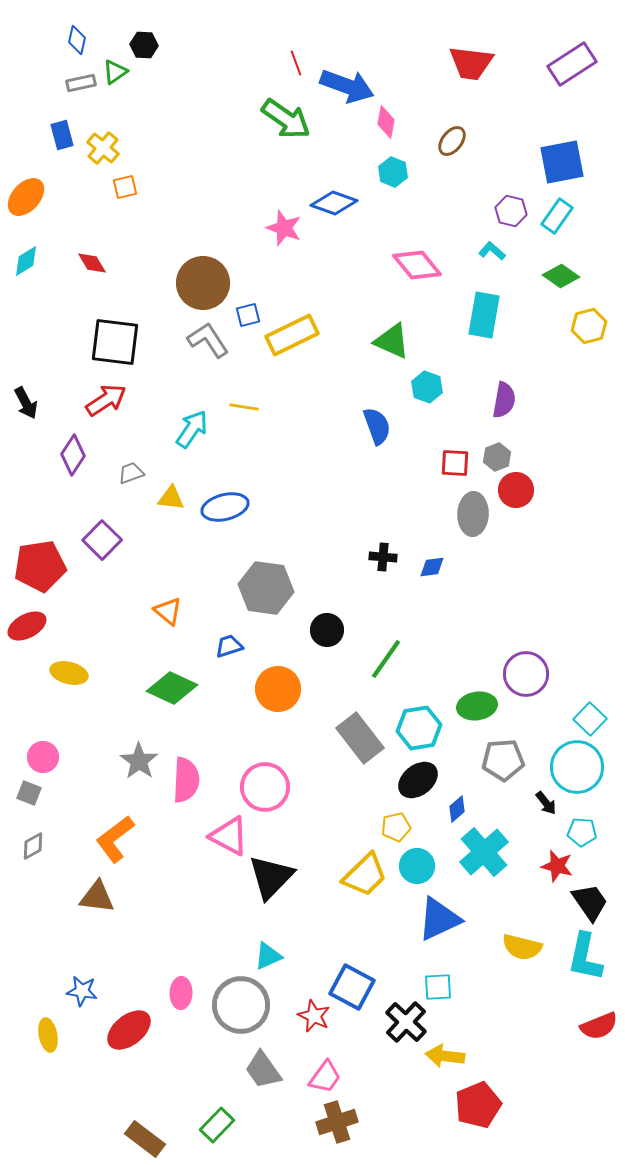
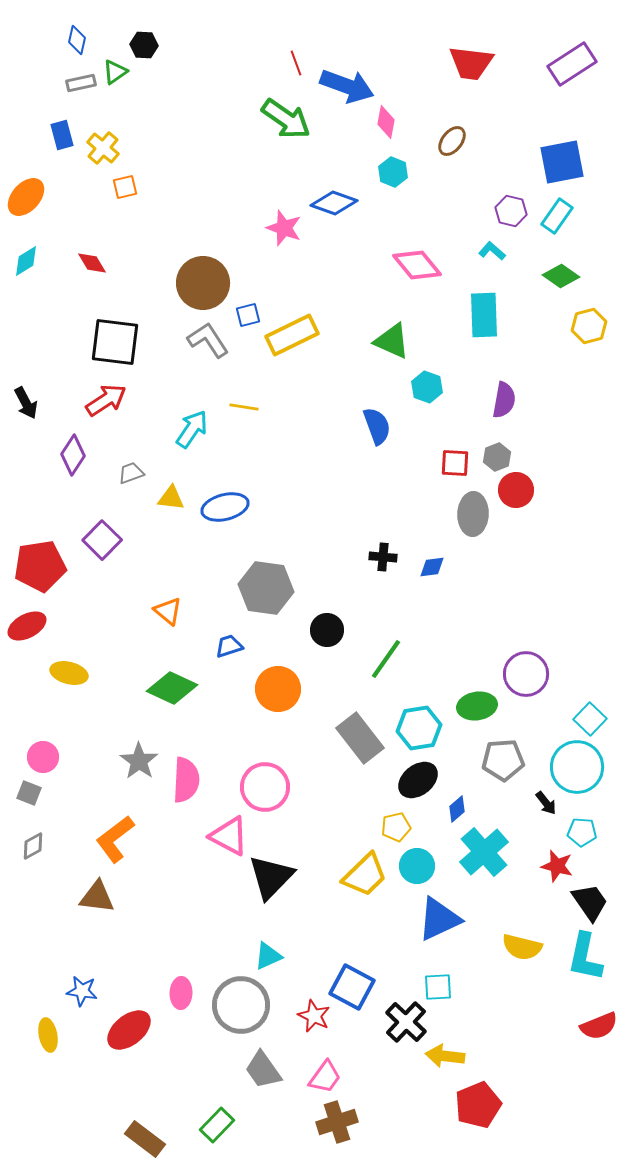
cyan rectangle at (484, 315): rotated 12 degrees counterclockwise
